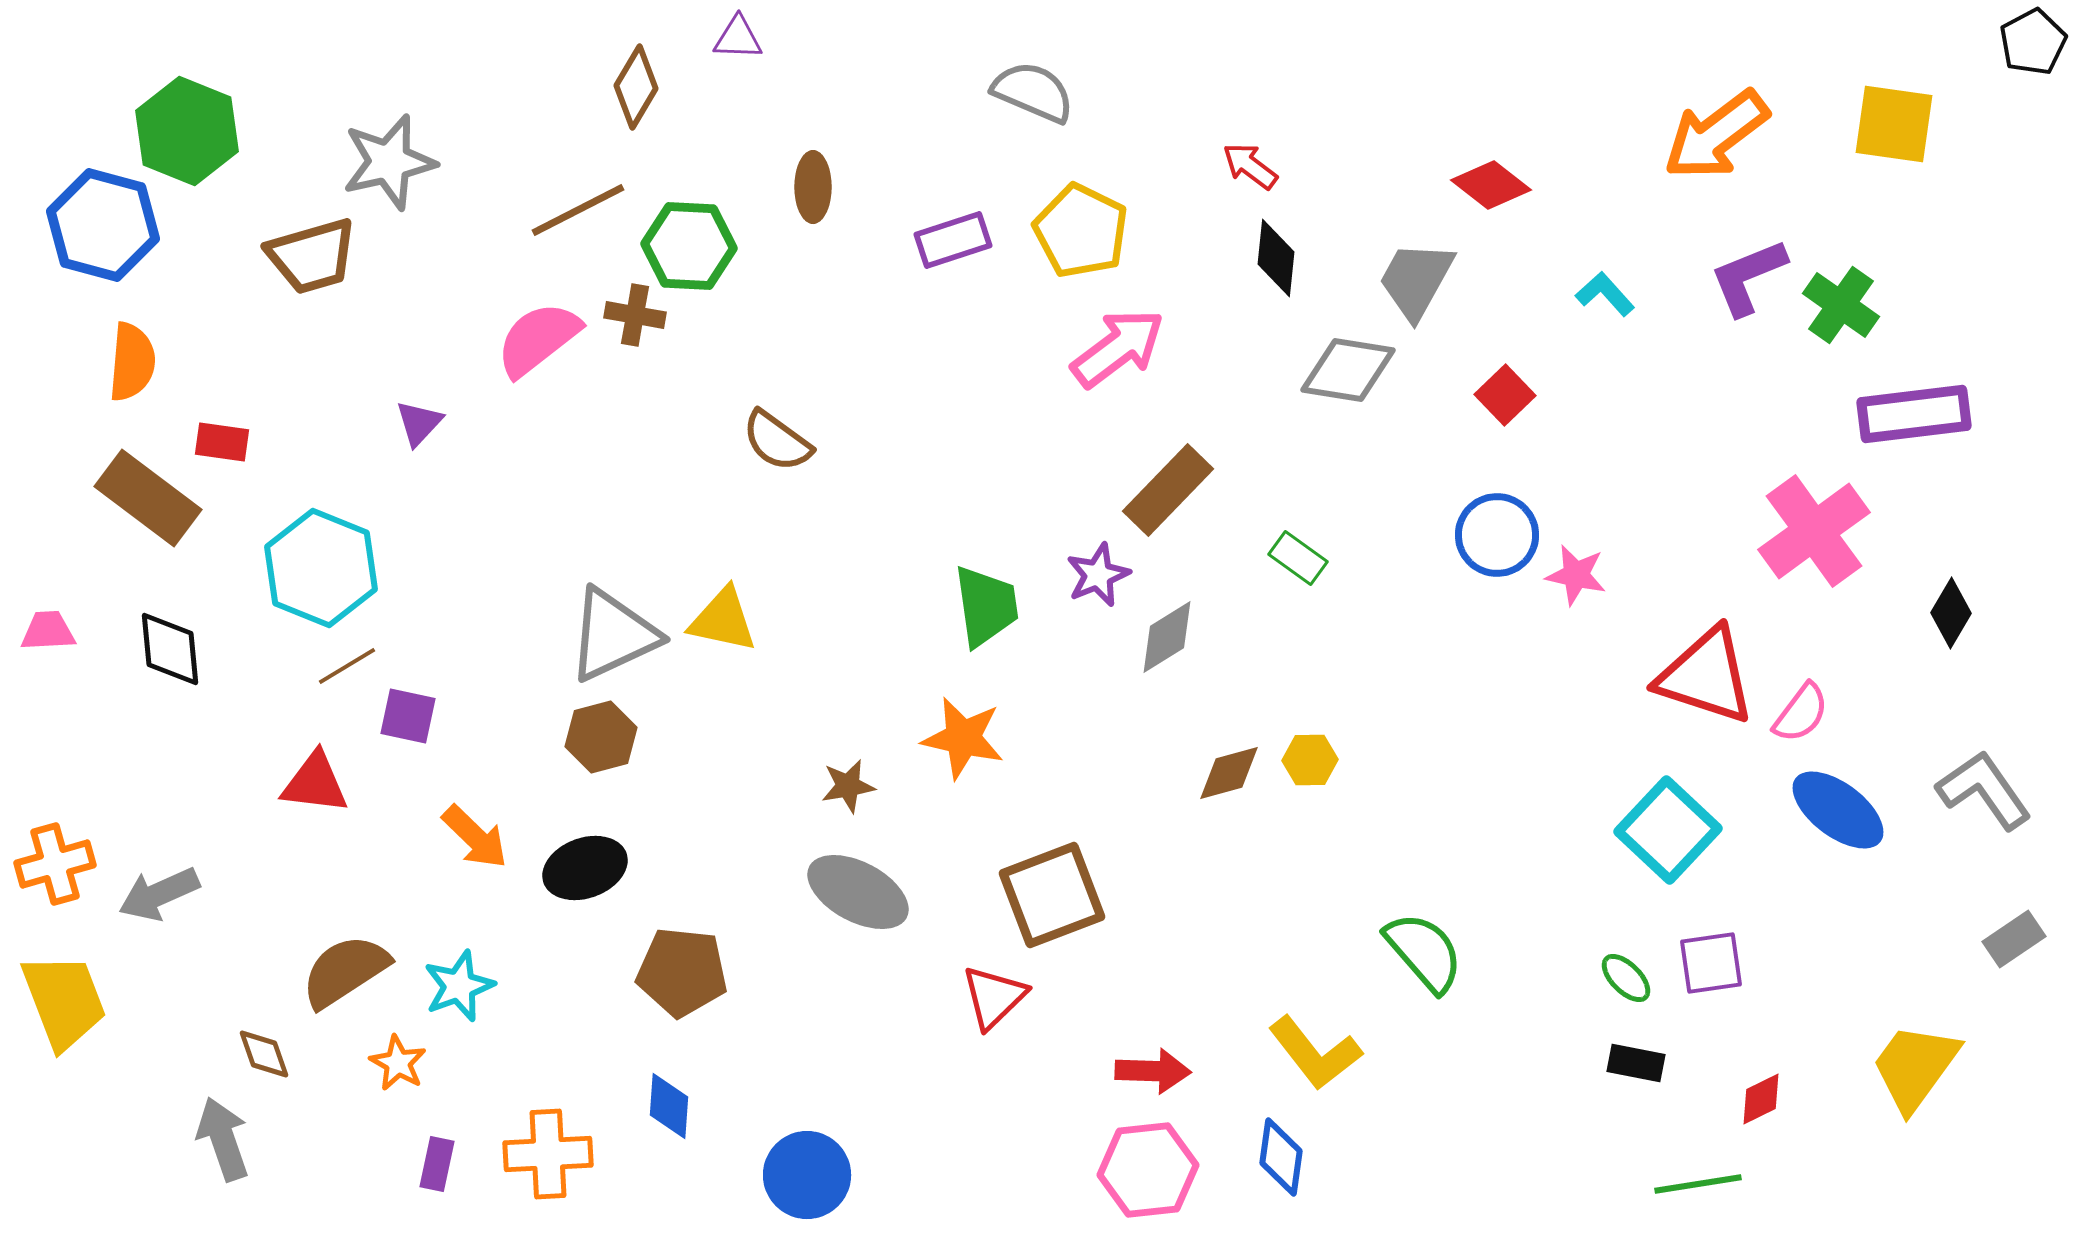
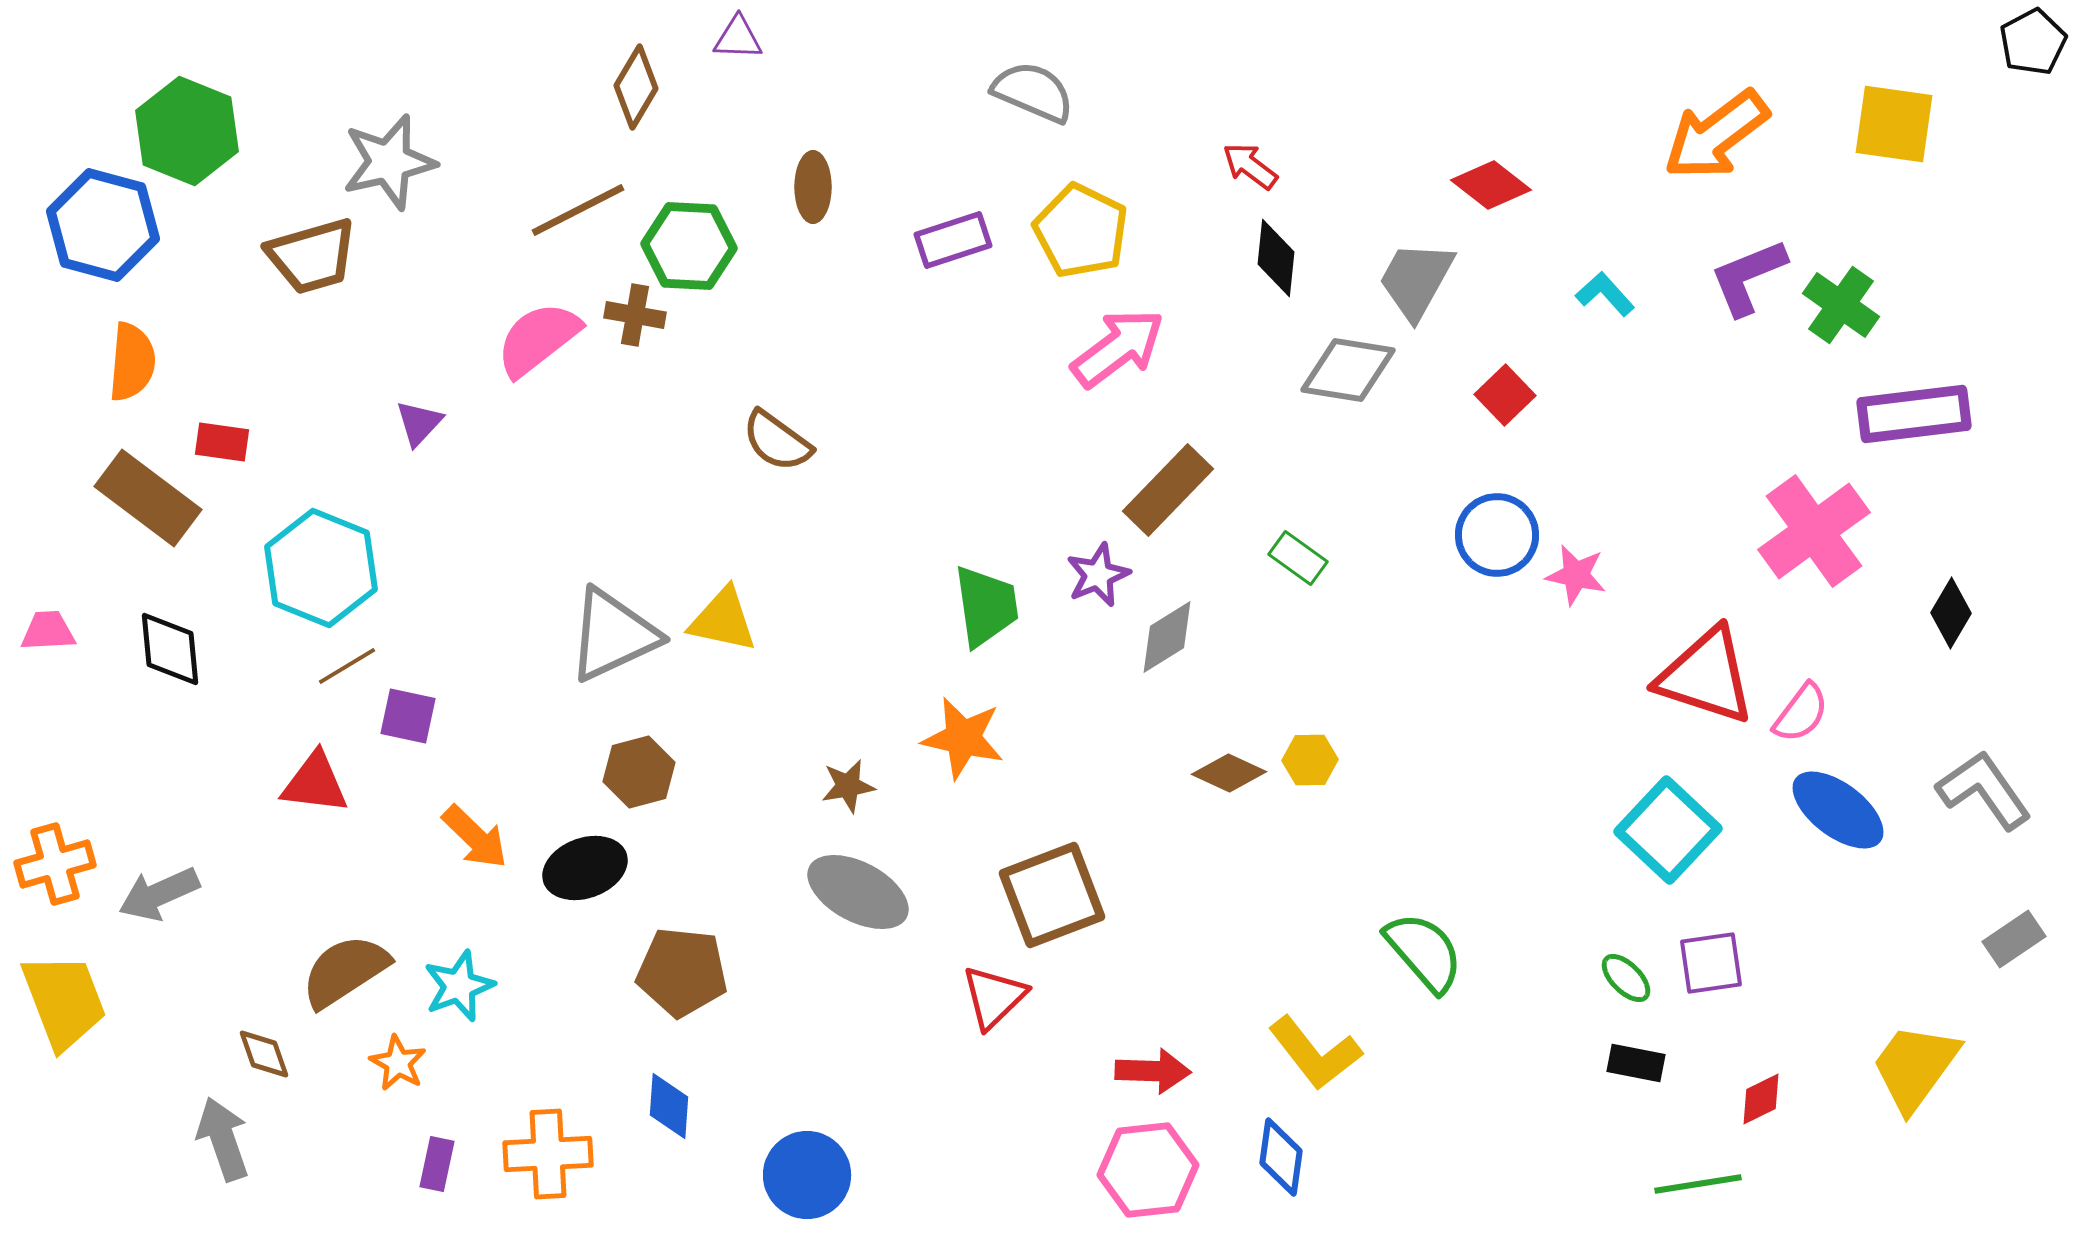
brown hexagon at (601, 737): moved 38 px right, 35 px down
brown diamond at (1229, 773): rotated 40 degrees clockwise
